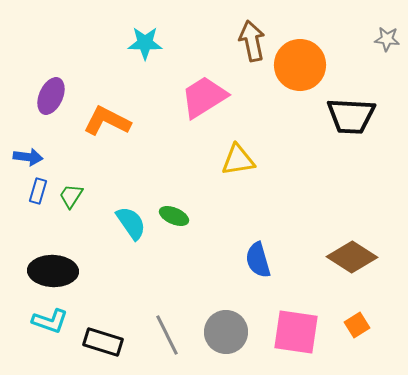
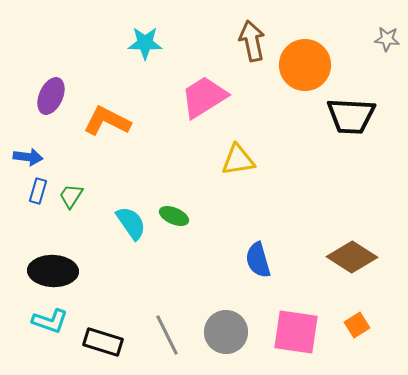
orange circle: moved 5 px right
